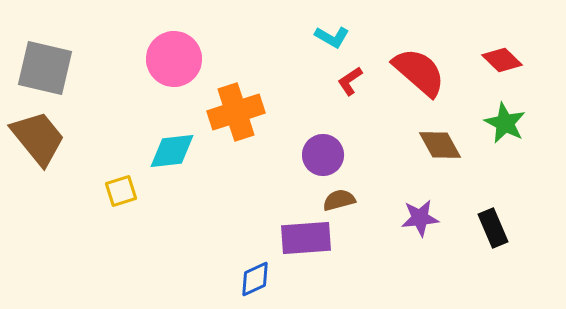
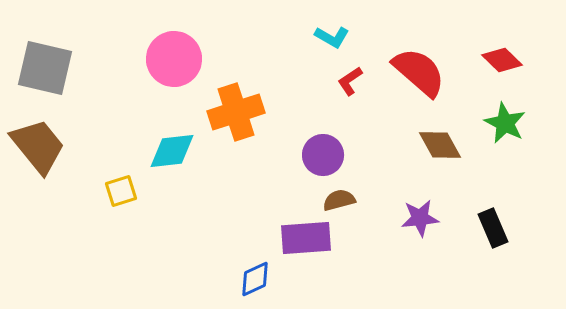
brown trapezoid: moved 8 px down
